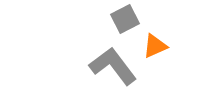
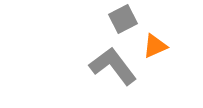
gray square: moved 2 px left
